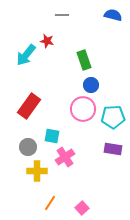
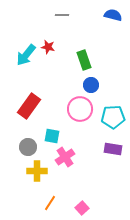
red star: moved 1 px right, 6 px down
pink circle: moved 3 px left
